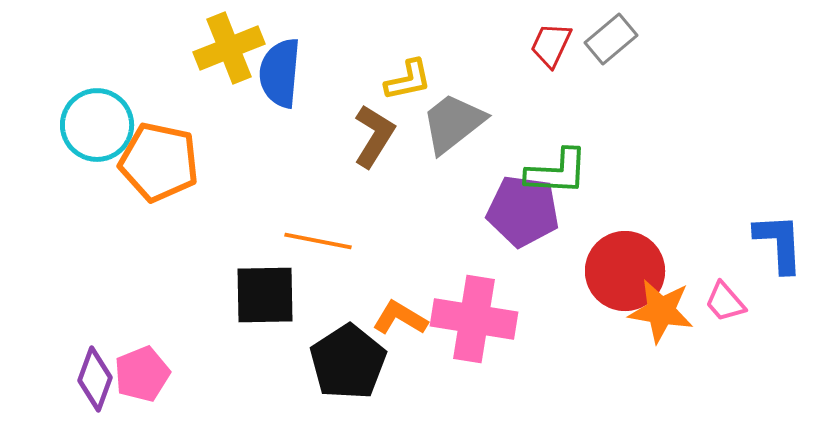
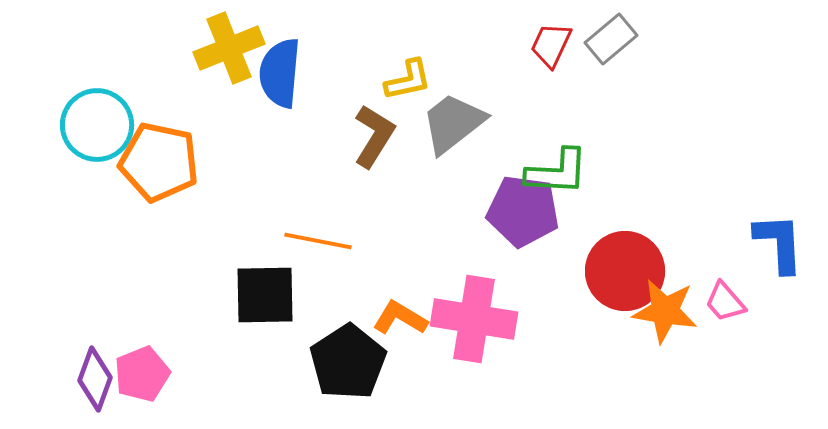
orange star: moved 4 px right
